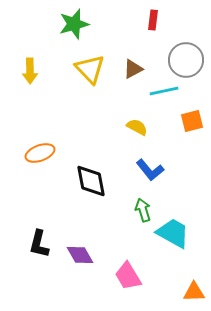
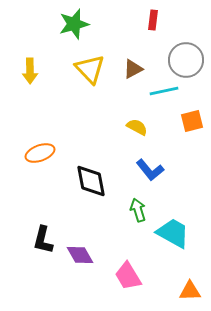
green arrow: moved 5 px left
black L-shape: moved 4 px right, 4 px up
orange triangle: moved 4 px left, 1 px up
